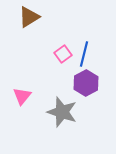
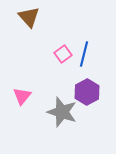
brown triangle: rotated 40 degrees counterclockwise
purple hexagon: moved 1 px right, 9 px down
